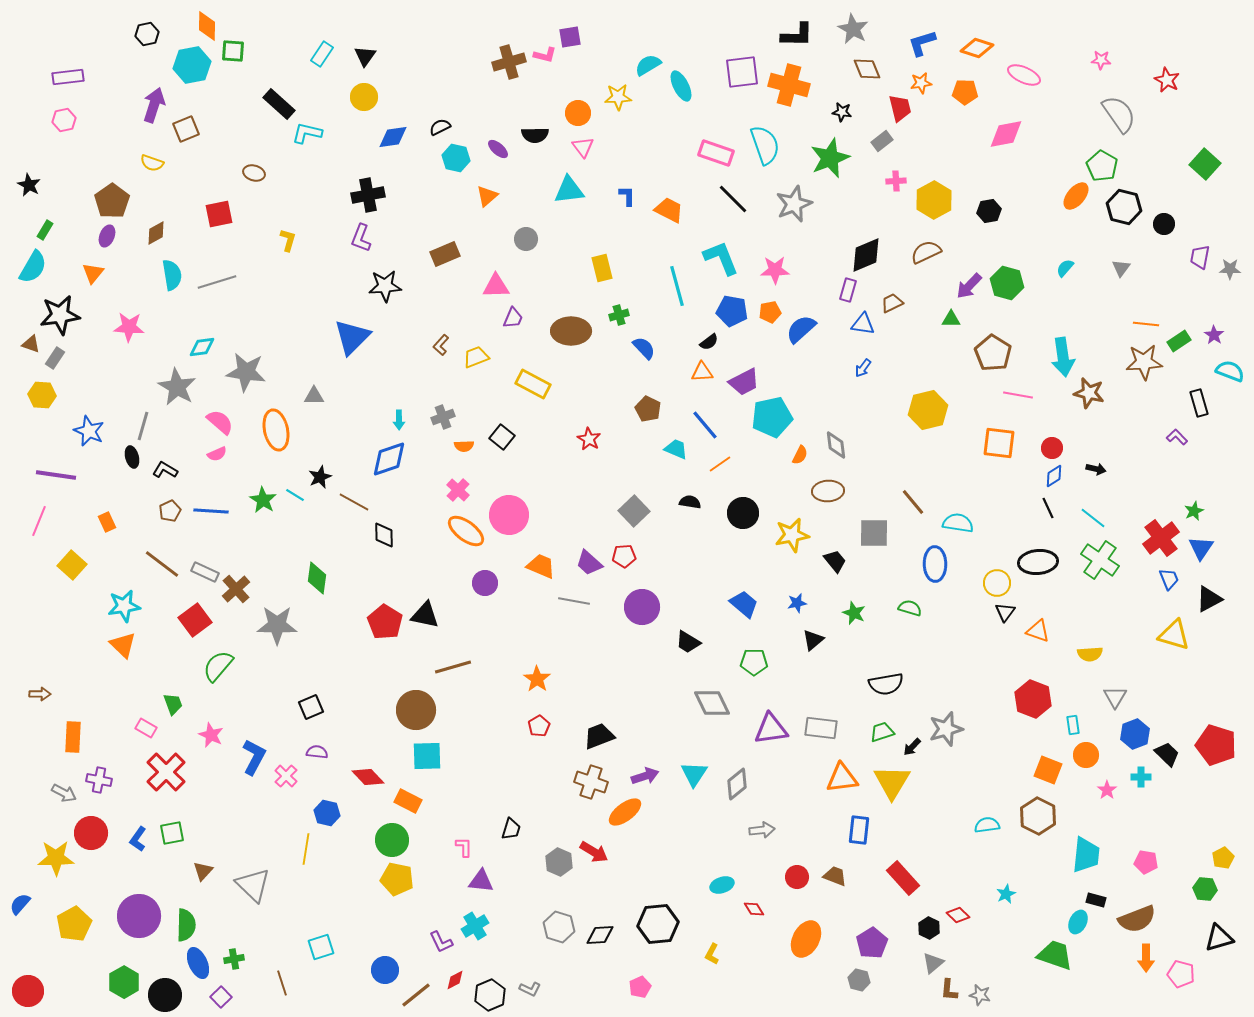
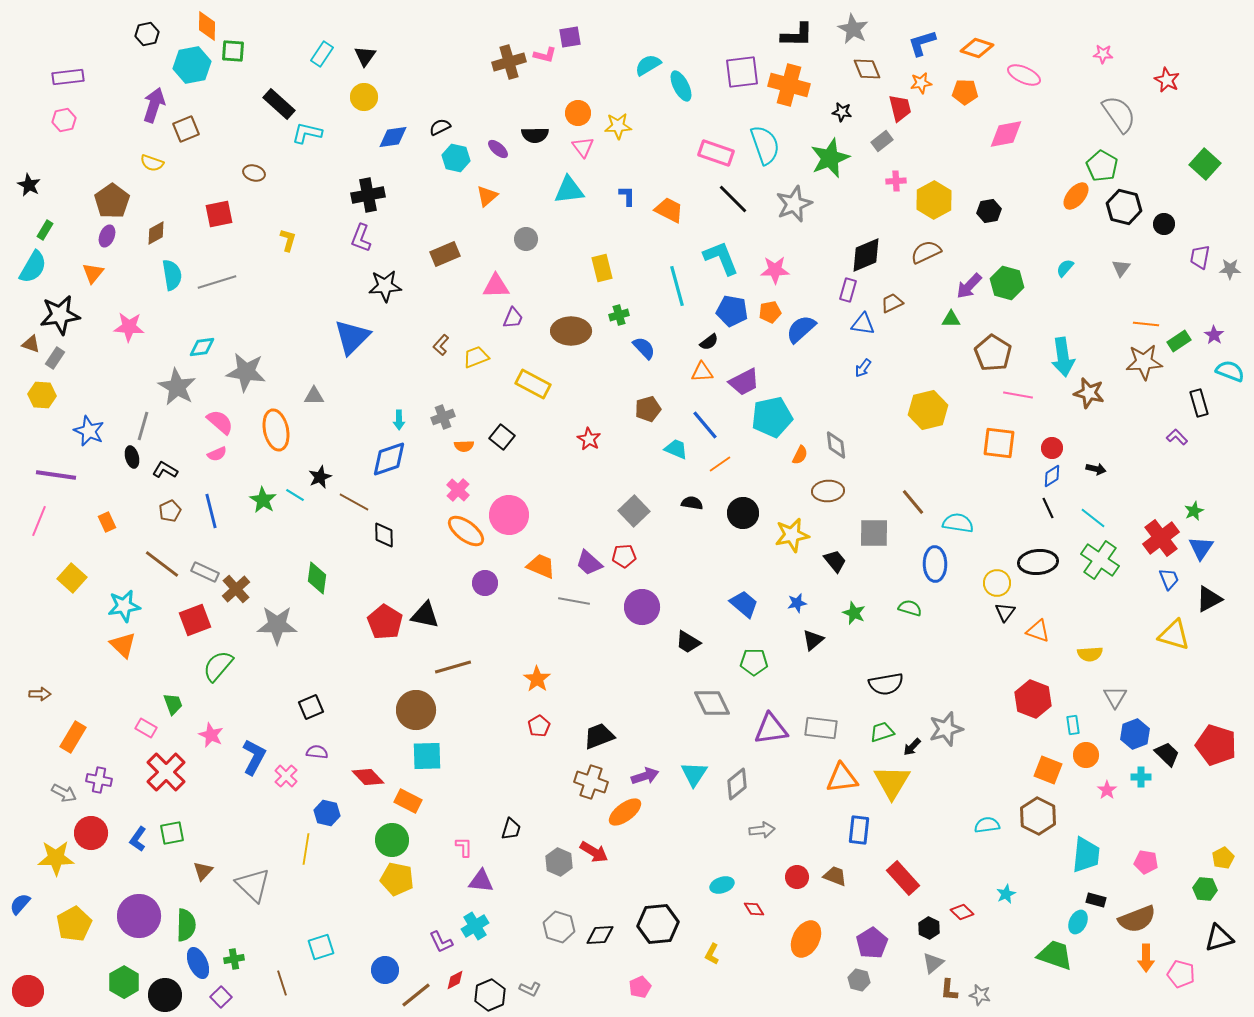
pink star at (1101, 60): moved 2 px right, 6 px up
yellow star at (618, 97): moved 29 px down
brown pentagon at (648, 409): rotated 30 degrees clockwise
blue diamond at (1054, 476): moved 2 px left
black semicircle at (690, 502): moved 2 px right, 1 px down
blue line at (211, 511): rotated 72 degrees clockwise
yellow square at (72, 565): moved 13 px down
red square at (195, 620): rotated 16 degrees clockwise
orange rectangle at (73, 737): rotated 28 degrees clockwise
red diamond at (958, 915): moved 4 px right, 3 px up
